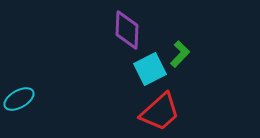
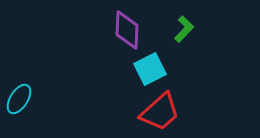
green L-shape: moved 4 px right, 25 px up
cyan ellipse: rotated 28 degrees counterclockwise
